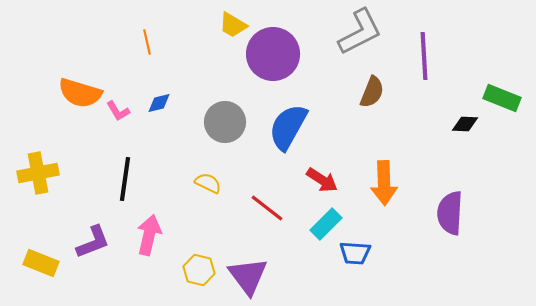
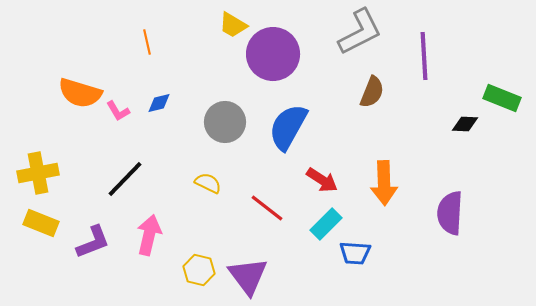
black line: rotated 36 degrees clockwise
yellow rectangle: moved 40 px up
